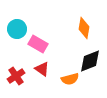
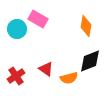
orange diamond: moved 2 px right, 2 px up
pink rectangle: moved 25 px up
red triangle: moved 4 px right
orange semicircle: moved 1 px left, 1 px up
